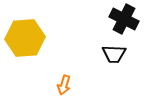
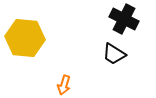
yellow hexagon: rotated 9 degrees clockwise
black trapezoid: rotated 30 degrees clockwise
